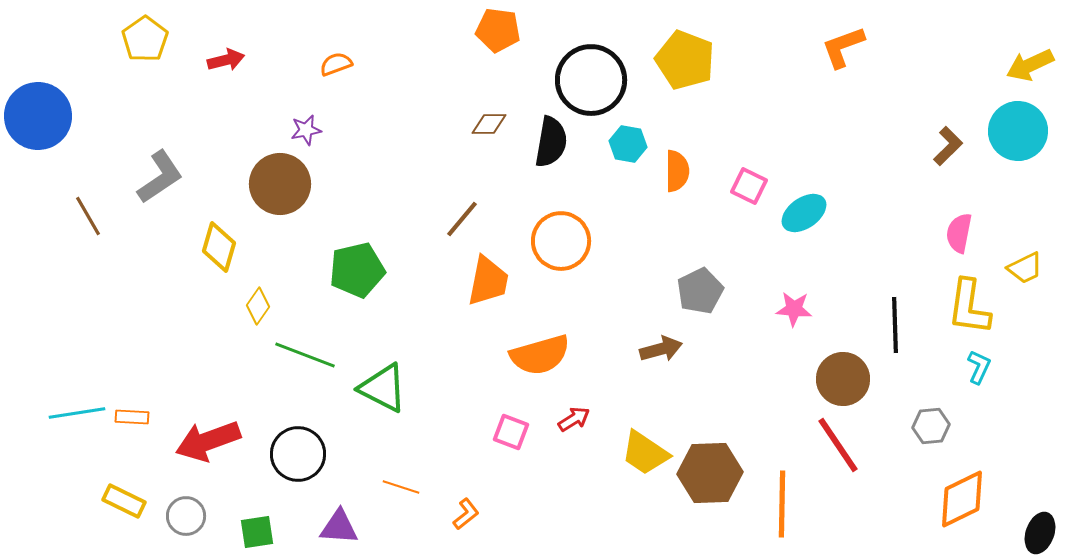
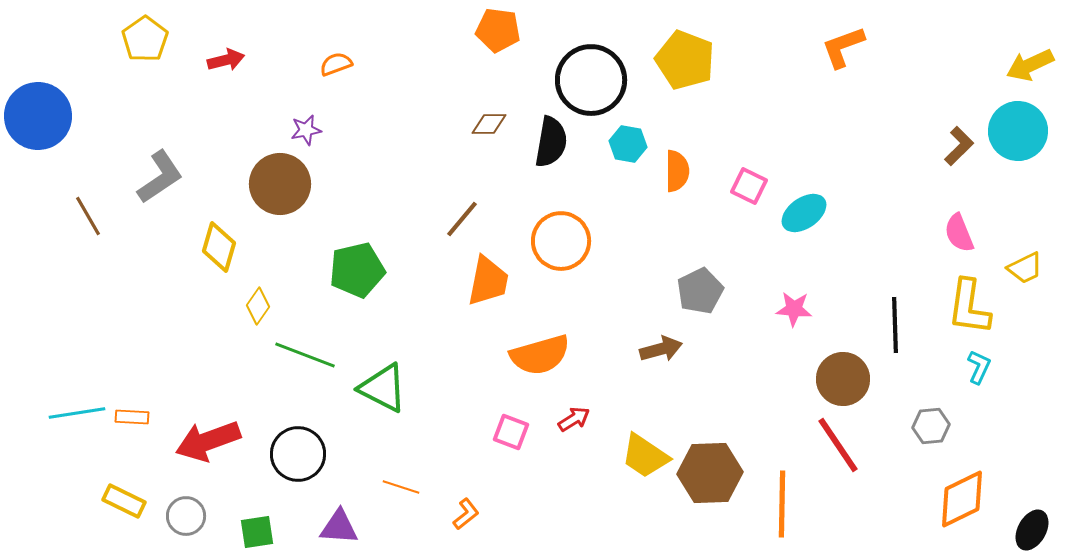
brown L-shape at (948, 146): moved 11 px right
pink semicircle at (959, 233): rotated 33 degrees counterclockwise
yellow trapezoid at (645, 453): moved 3 px down
black ellipse at (1040, 533): moved 8 px left, 3 px up; rotated 9 degrees clockwise
